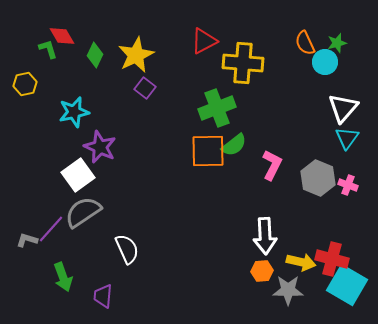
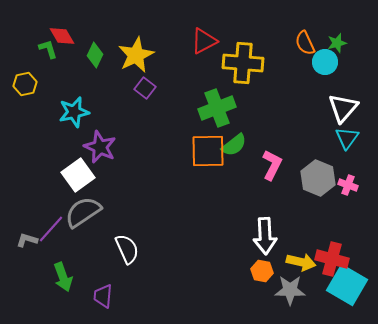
orange hexagon: rotated 15 degrees clockwise
gray star: moved 2 px right
